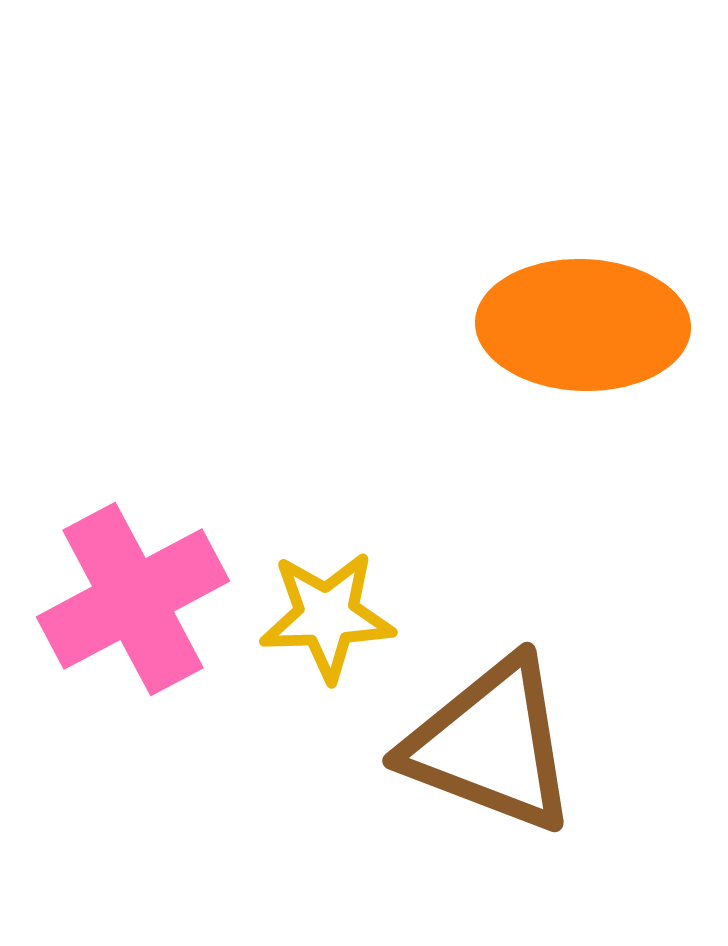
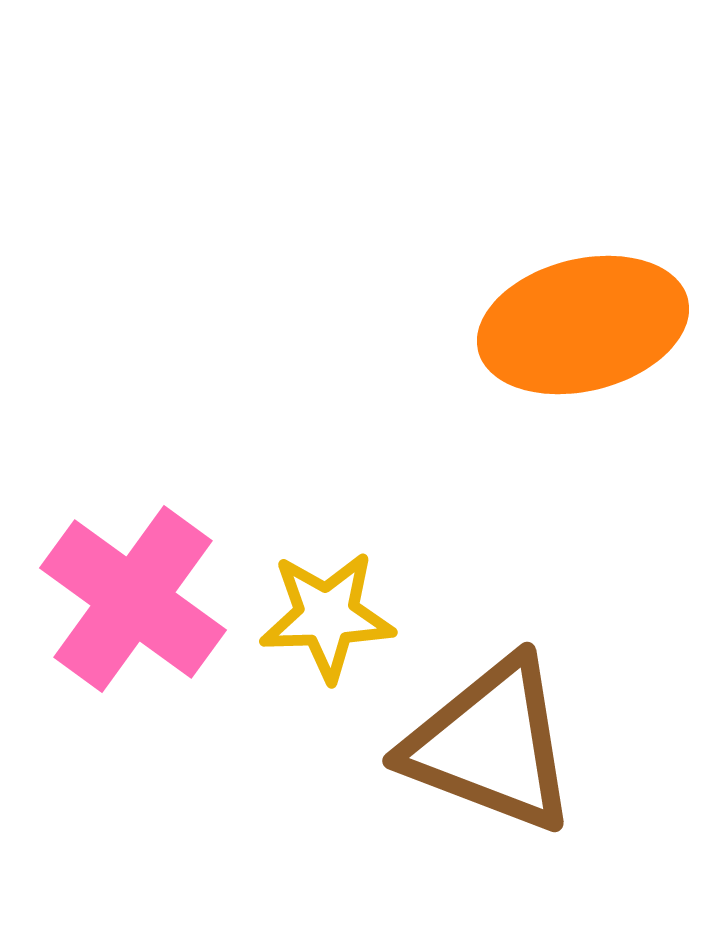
orange ellipse: rotated 16 degrees counterclockwise
pink cross: rotated 26 degrees counterclockwise
